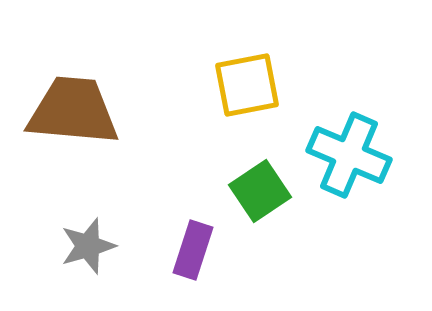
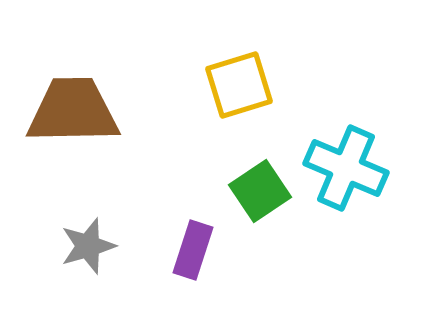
yellow square: moved 8 px left; rotated 6 degrees counterclockwise
brown trapezoid: rotated 6 degrees counterclockwise
cyan cross: moved 3 px left, 13 px down
